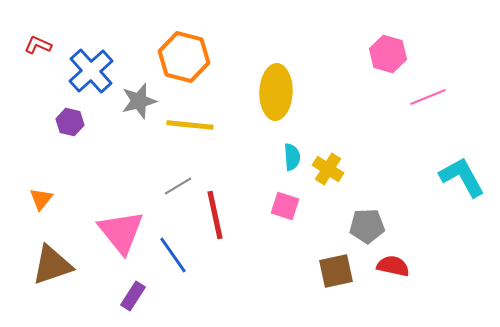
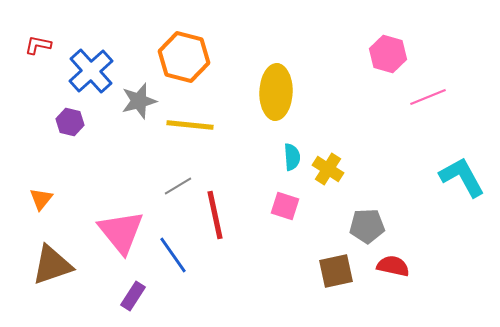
red L-shape: rotated 12 degrees counterclockwise
